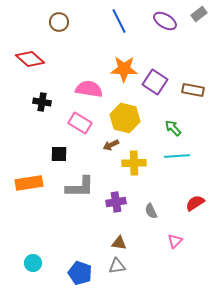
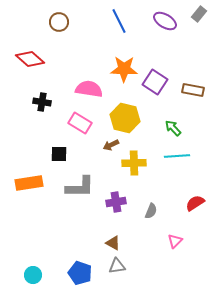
gray rectangle: rotated 14 degrees counterclockwise
gray semicircle: rotated 133 degrees counterclockwise
brown triangle: moved 6 px left; rotated 21 degrees clockwise
cyan circle: moved 12 px down
